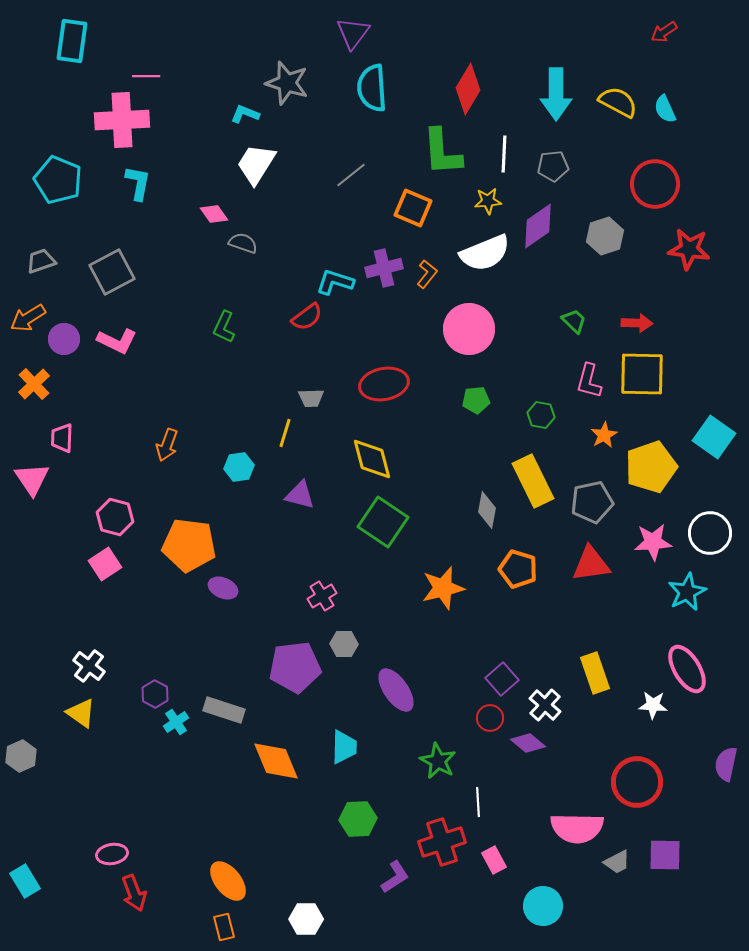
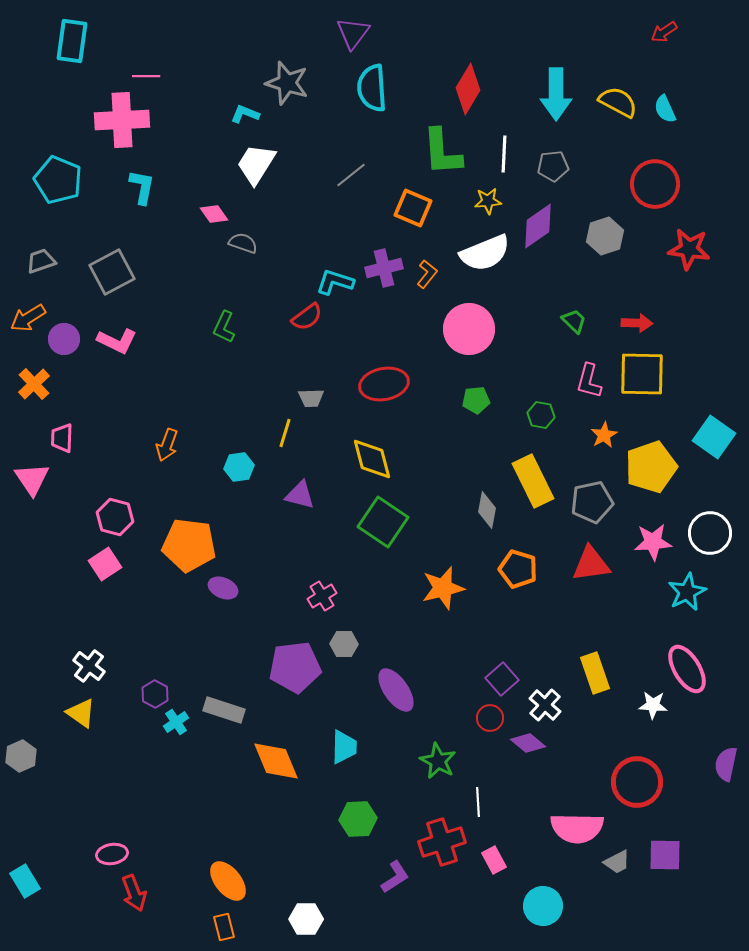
cyan L-shape at (138, 183): moved 4 px right, 4 px down
